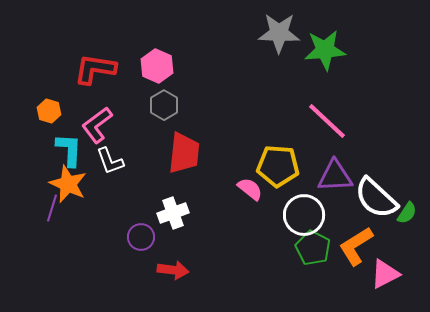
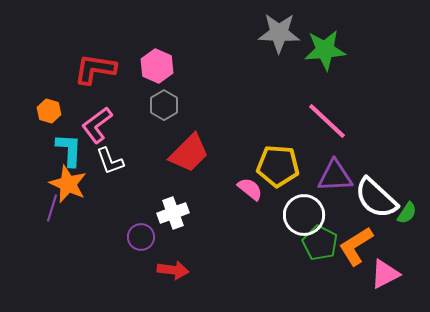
red trapezoid: moved 5 px right; rotated 39 degrees clockwise
green pentagon: moved 7 px right, 5 px up
